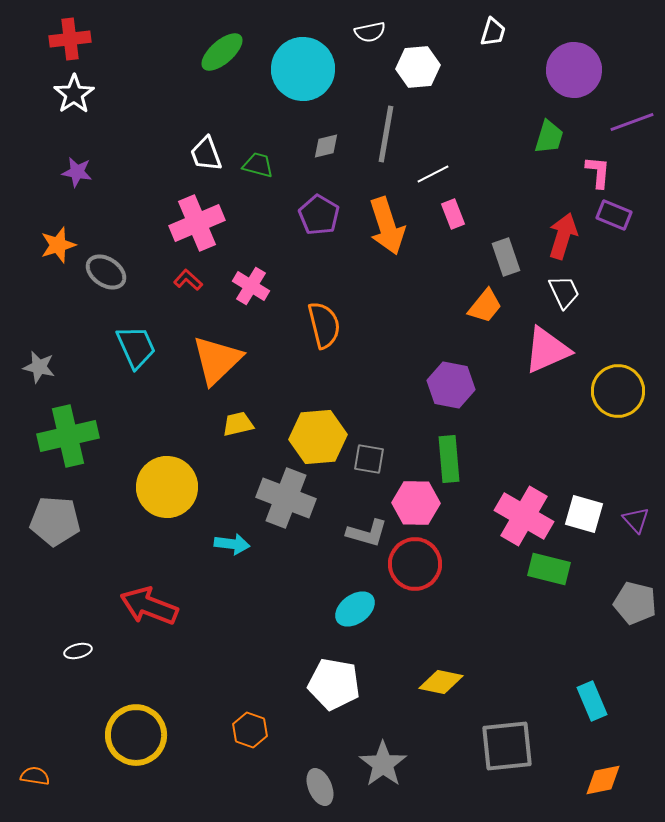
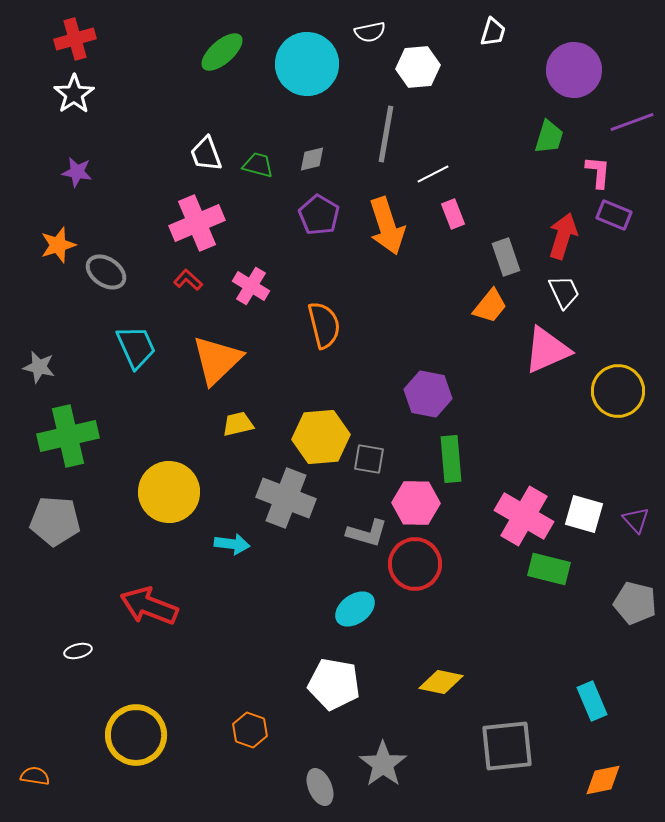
red cross at (70, 39): moved 5 px right; rotated 9 degrees counterclockwise
cyan circle at (303, 69): moved 4 px right, 5 px up
gray diamond at (326, 146): moved 14 px left, 13 px down
orange trapezoid at (485, 306): moved 5 px right
purple hexagon at (451, 385): moved 23 px left, 9 px down
yellow hexagon at (318, 437): moved 3 px right
green rectangle at (449, 459): moved 2 px right
yellow circle at (167, 487): moved 2 px right, 5 px down
